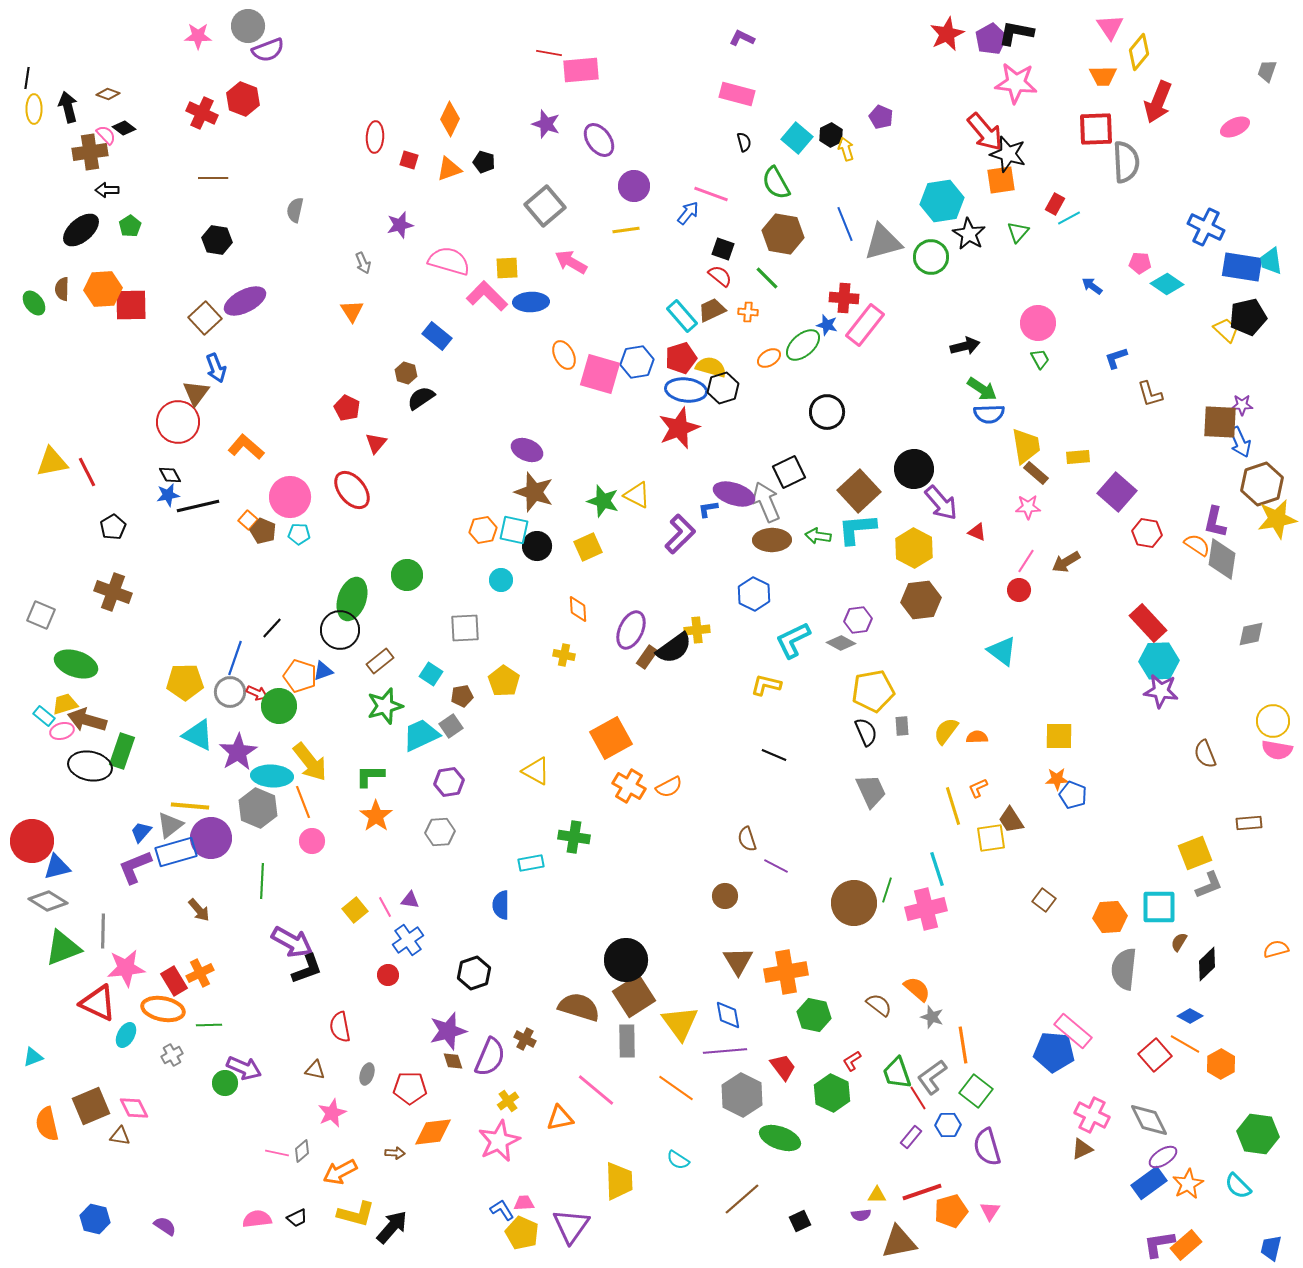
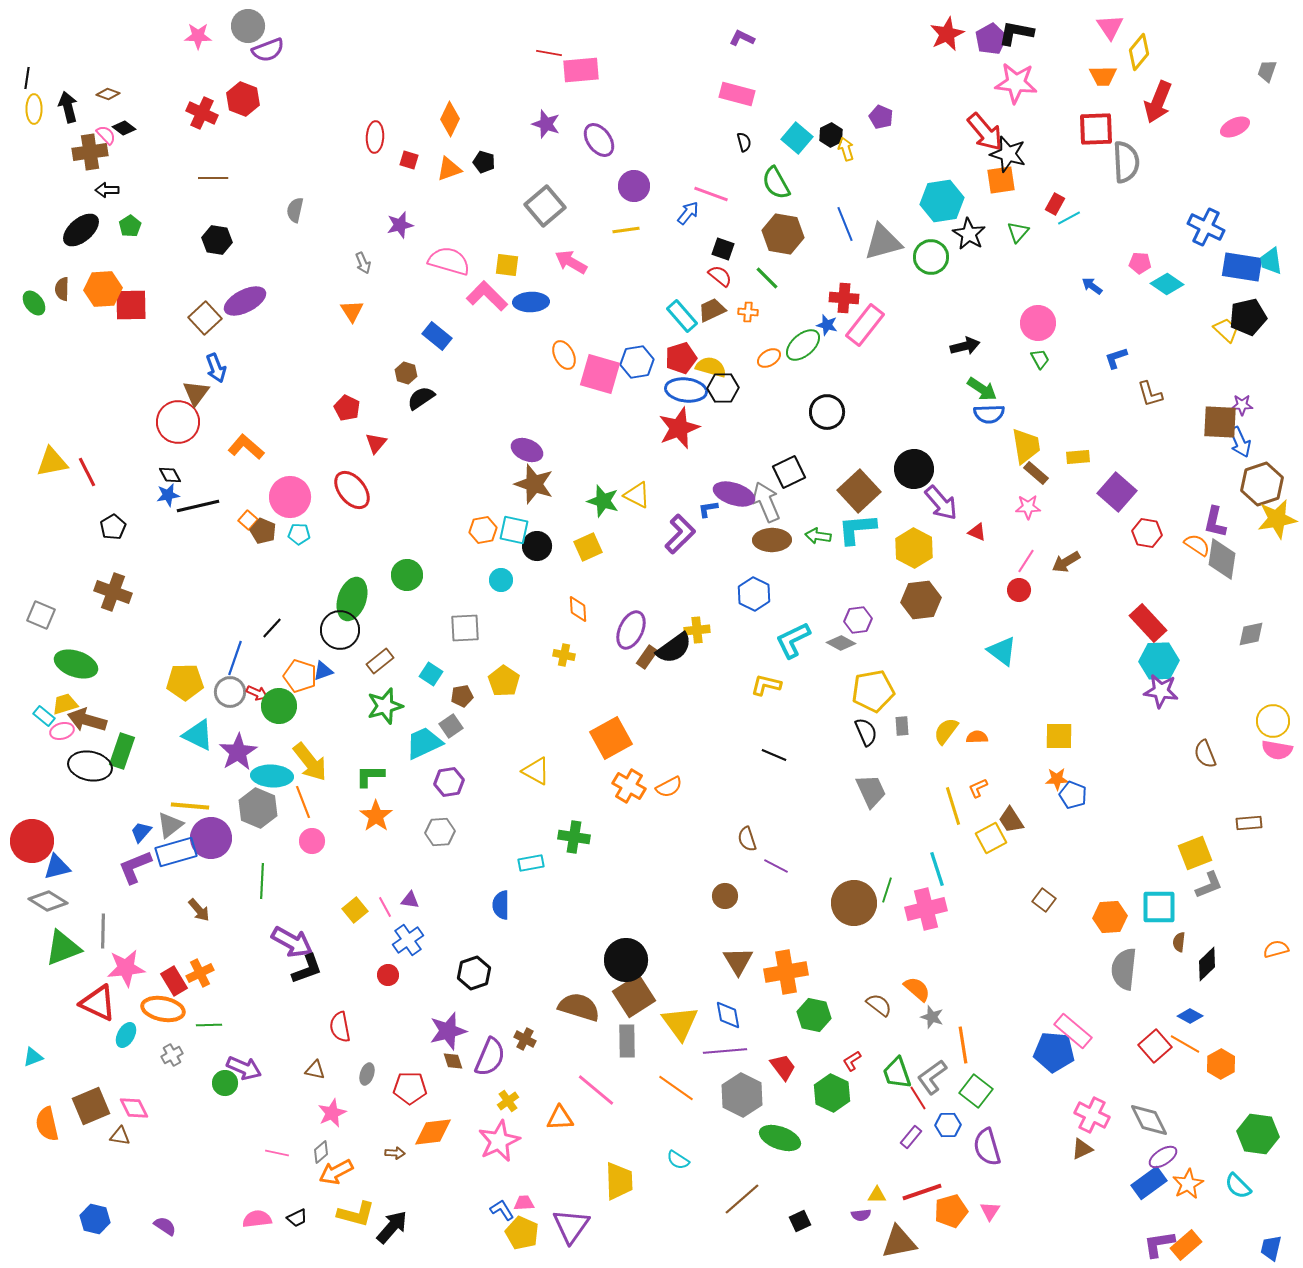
yellow square at (507, 268): moved 3 px up; rotated 10 degrees clockwise
black hexagon at (723, 388): rotated 16 degrees clockwise
brown star at (534, 492): moved 8 px up
cyan trapezoid at (421, 735): moved 3 px right, 8 px down
yellow square at (991, 838): rotated 20 degrees counterclockwise
brown semicircle at (1179, 942): rotated 24 degrees counterclockwise
red square at (1155, 1055): moved 9 px up
orange triangle at (560, 1118): rotated 8 degrees clockwise
gray diamond at (302, 1151): moved 19 px right, 1 px down
orange arrow at (340, 1172): moved 4 px left
